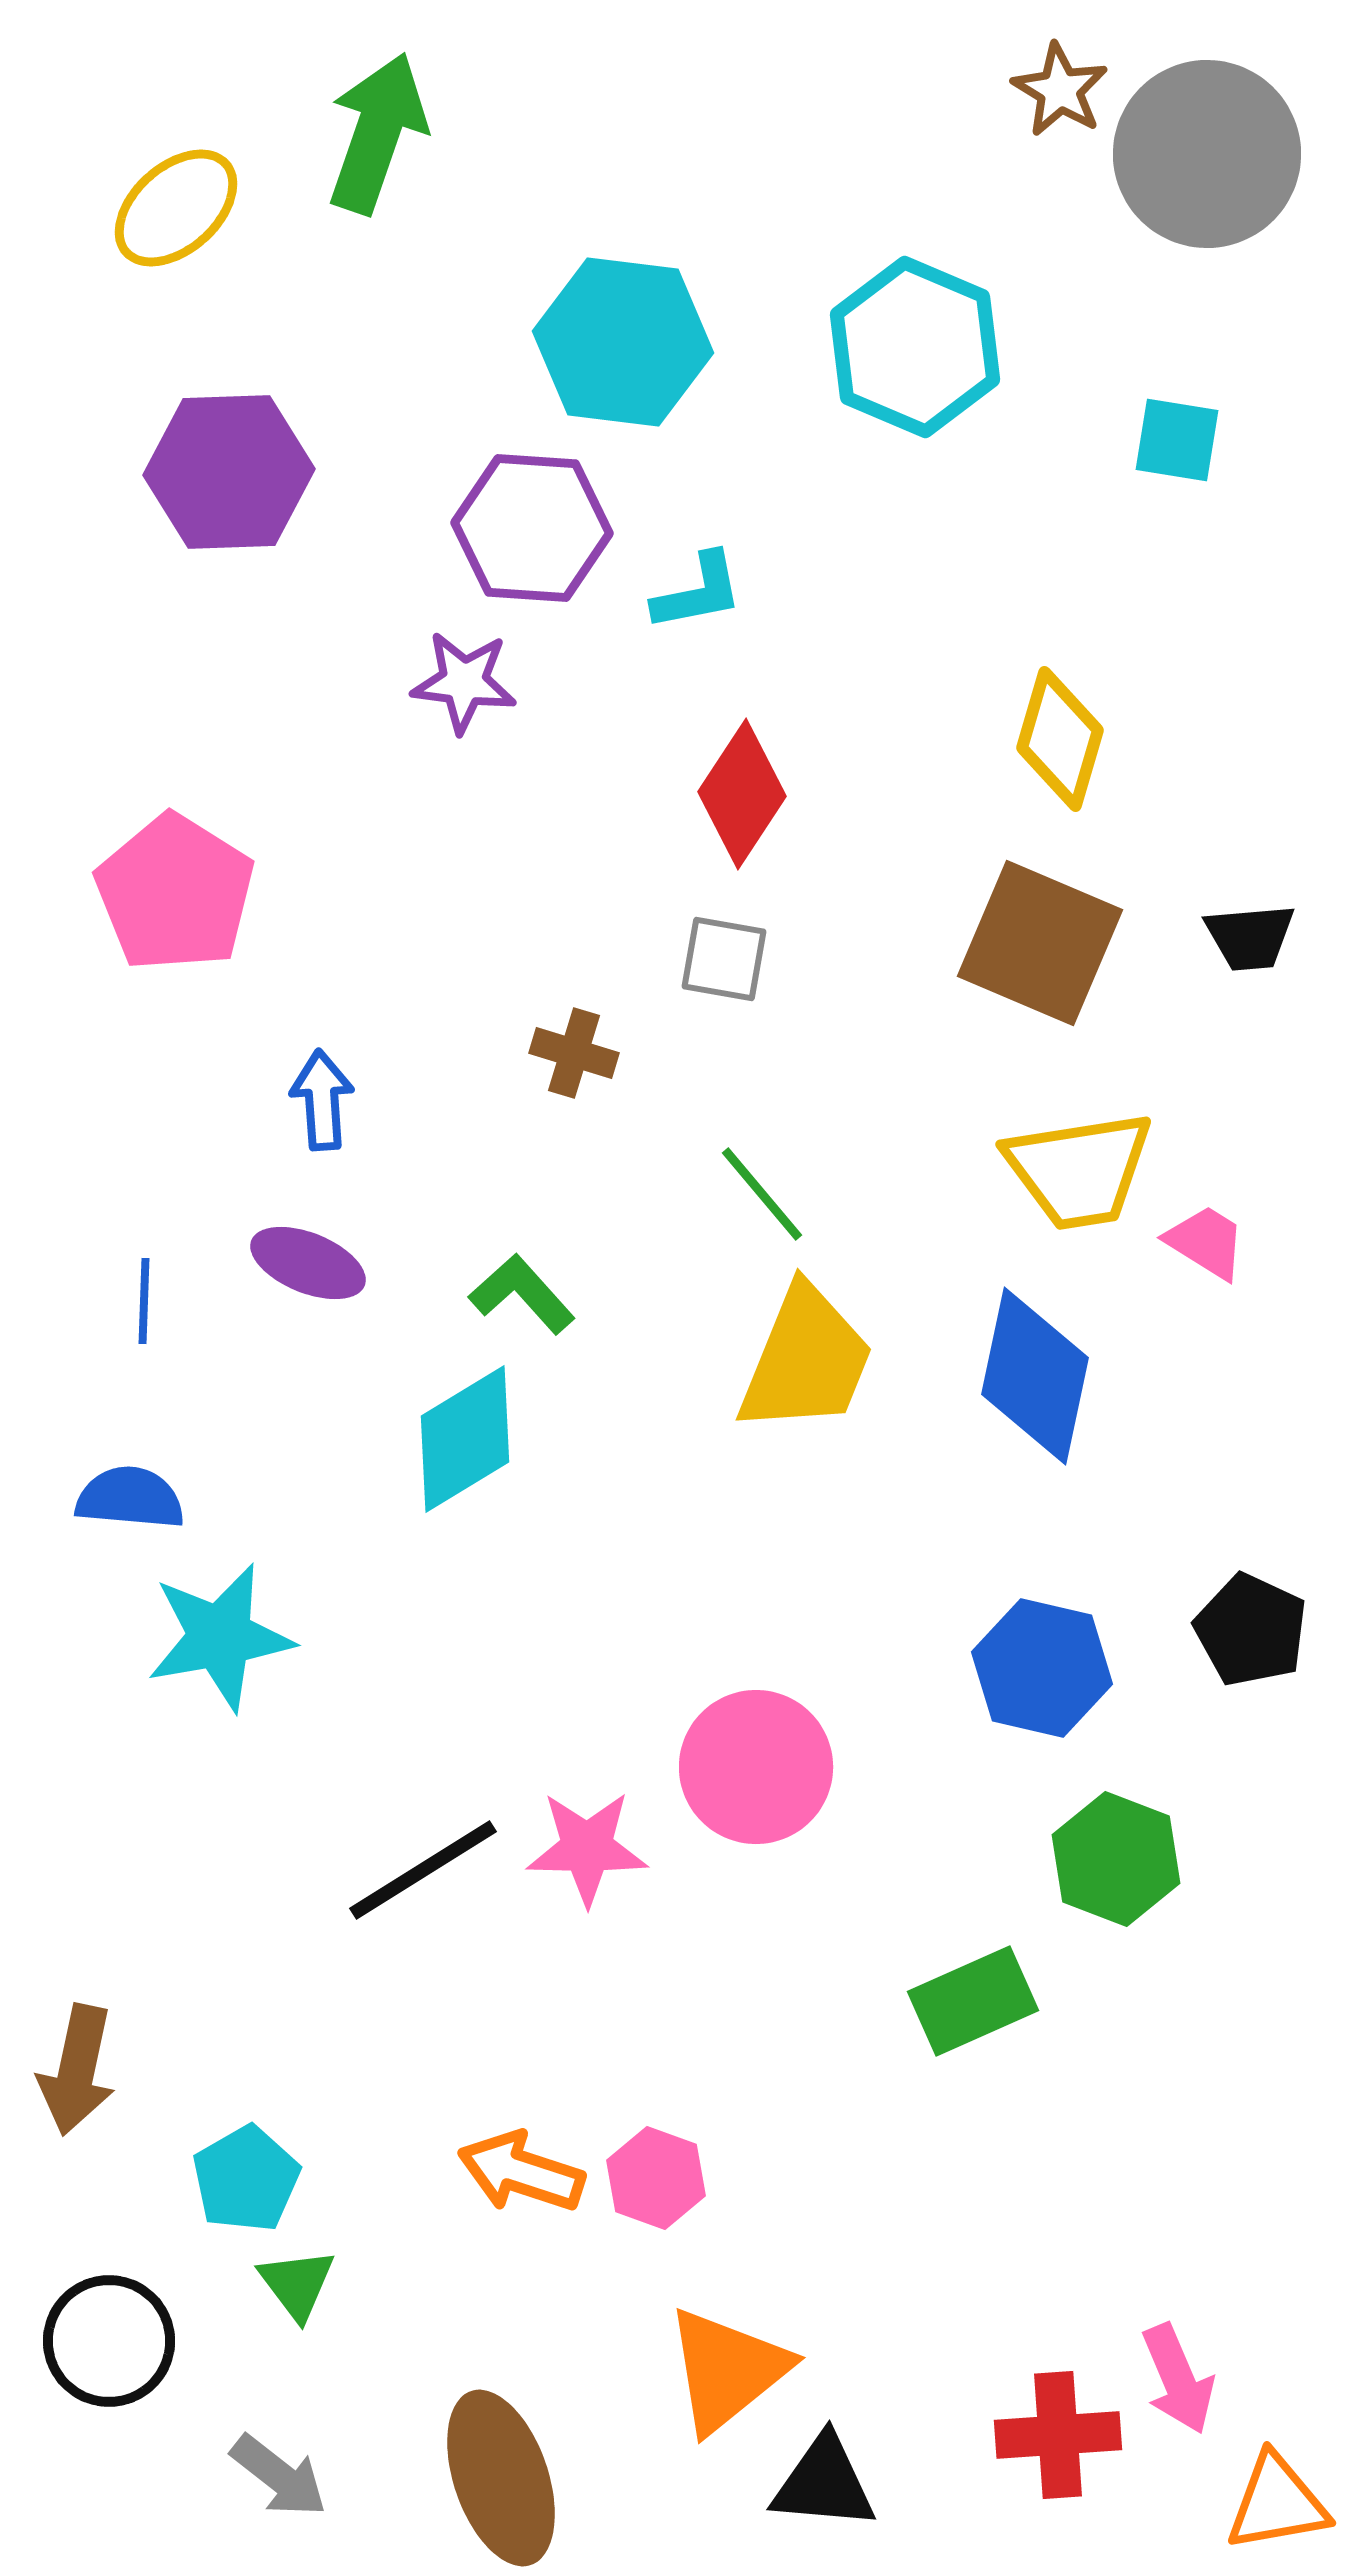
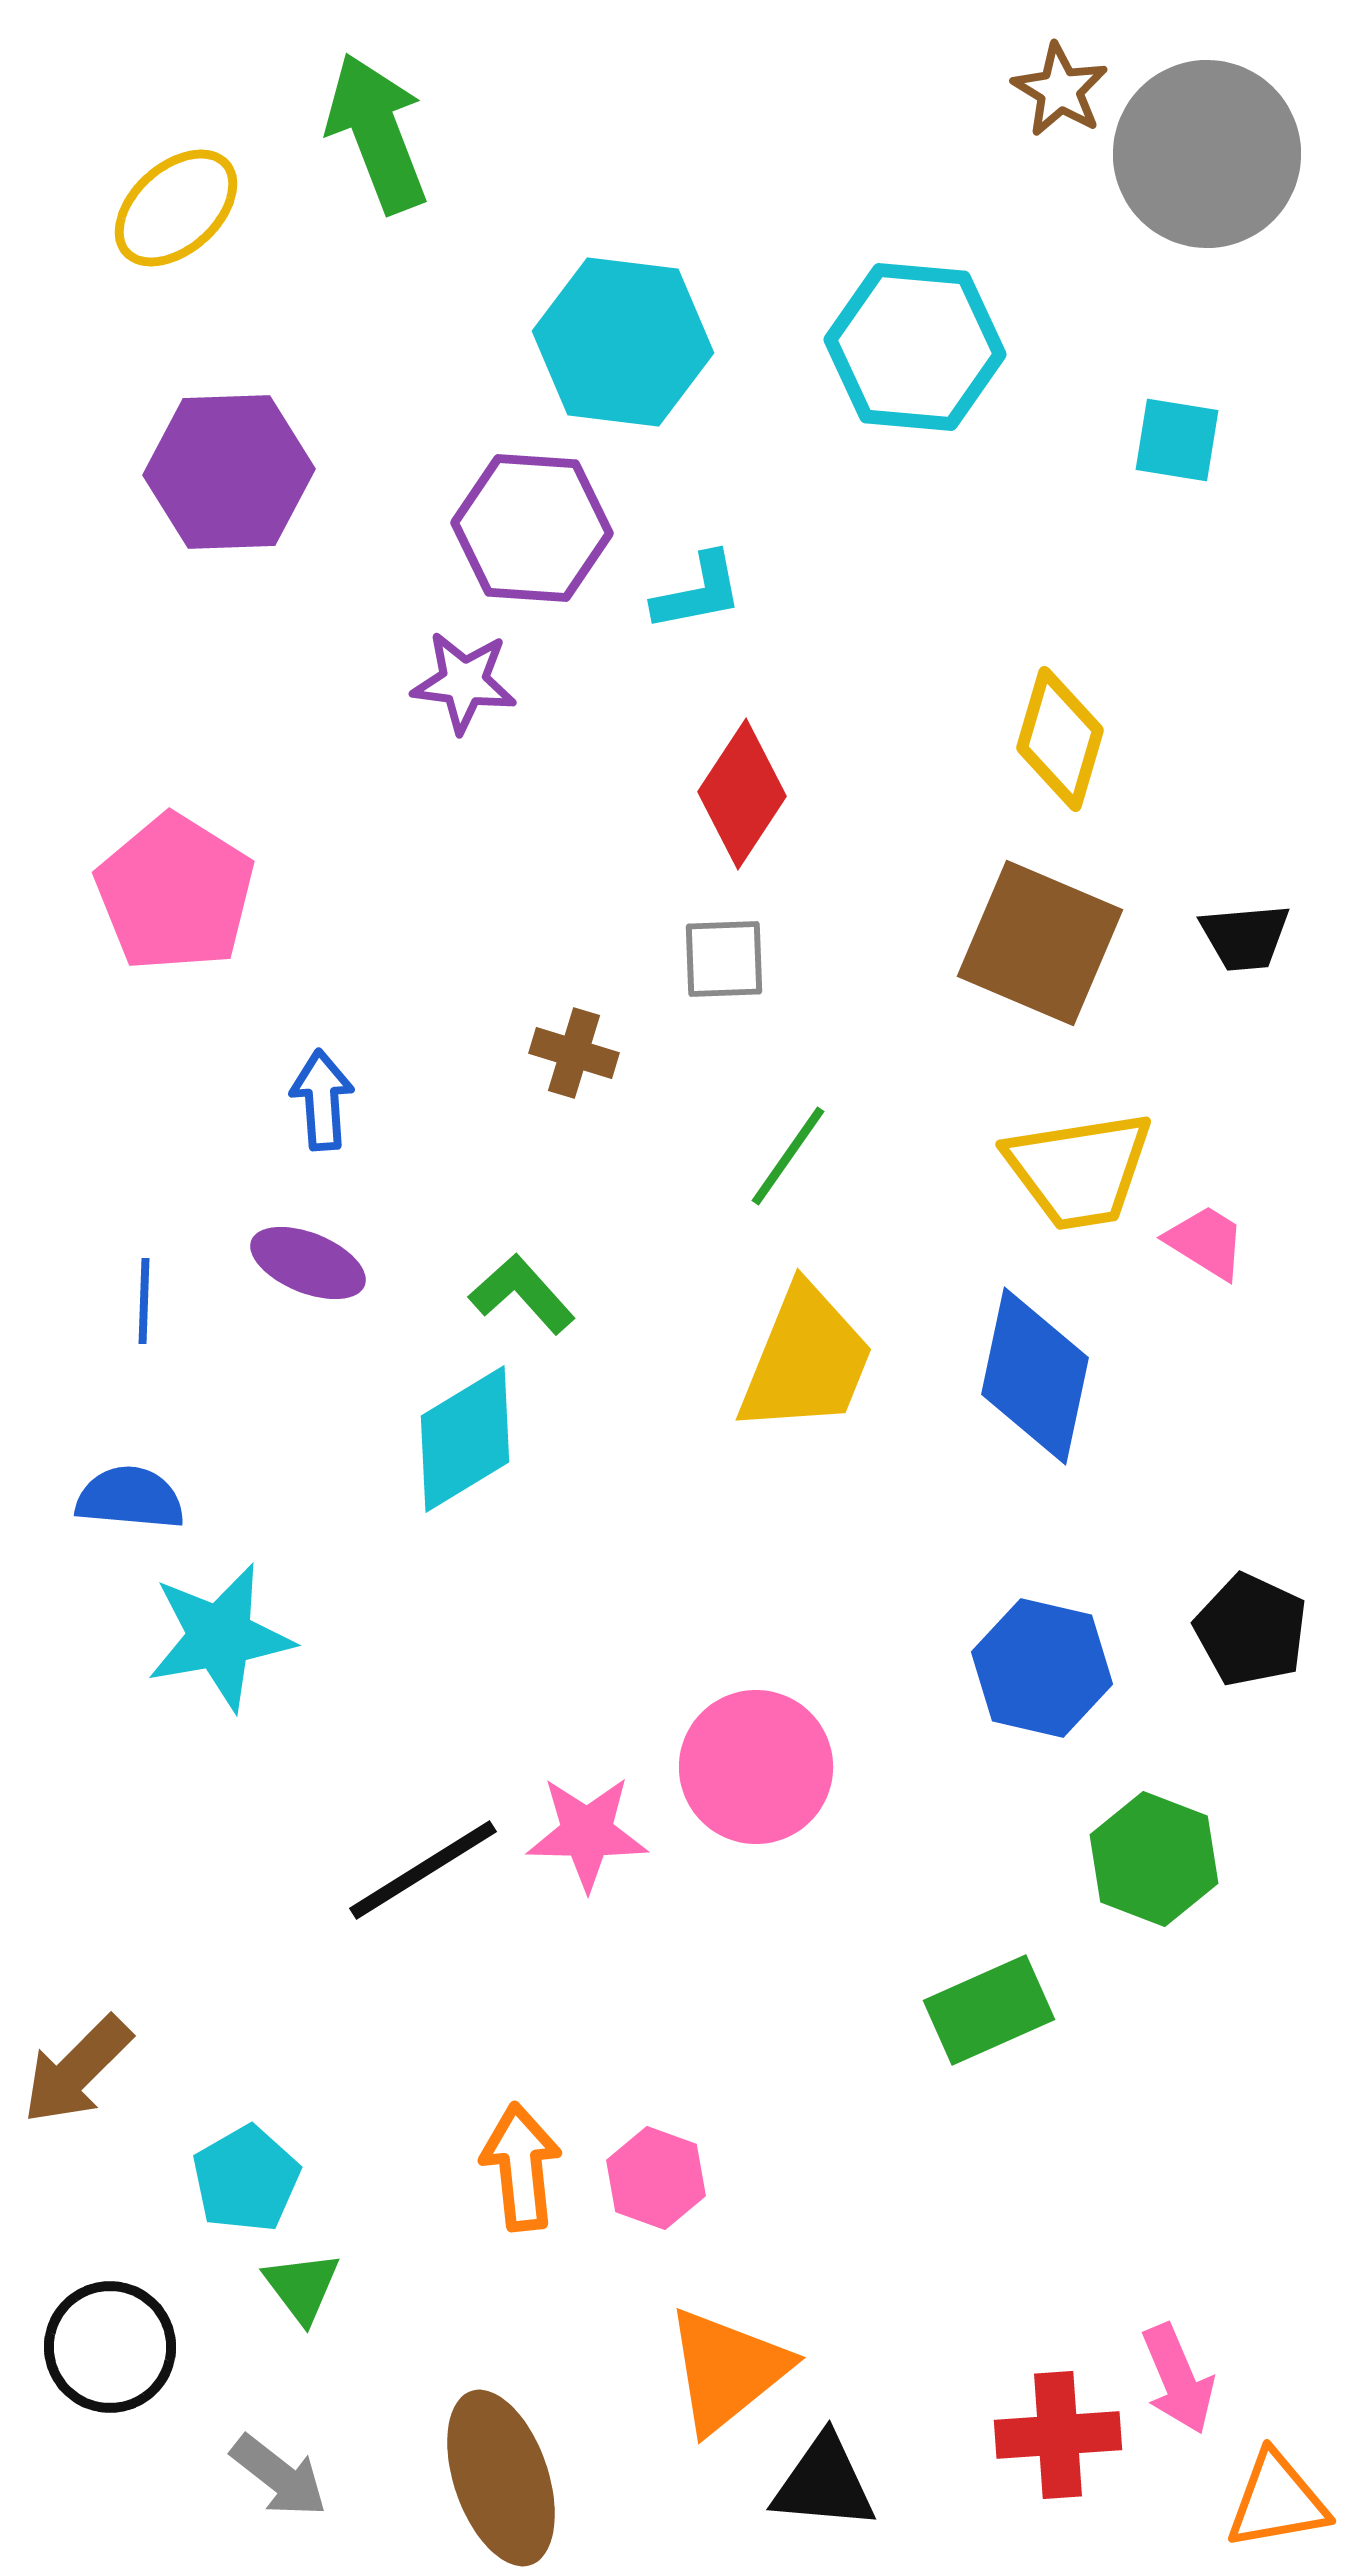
green arrow at (377, 133): rotated 40 degrees counterclockwise
cyan hexagon at (915, 347): rotated 18 degrees counterclockwise
black trapezoid at (1250, 937): moved 5 px left
gray square at (724, 959): rotated 12 degrees counterclockwise
green line at (762, 1194): moved 26 px right, 38 px up; rotated 75 degrees clockwise
pink star at (587, 1848): moved 15 px up
green hexagon at (1116, 1859): moved 38 px right
green rectangle at (973, 2001): moved 16 px right, 9 px down
brown arrow at (77, 2070): rotated 33 degrees clockwise
orange arrow at (521, 2172): moved 5 px up; rotated 66 degrees clockwise
green triangle at (297, 2284): moved 5 px right, 3 px down
black circle at (109, 2341): moved 1 px right, 6 px down
orange triangle at (1277, 2503): moved 2 px up
